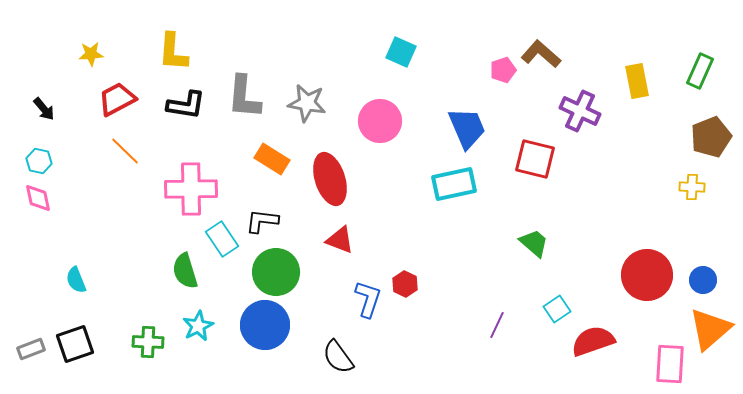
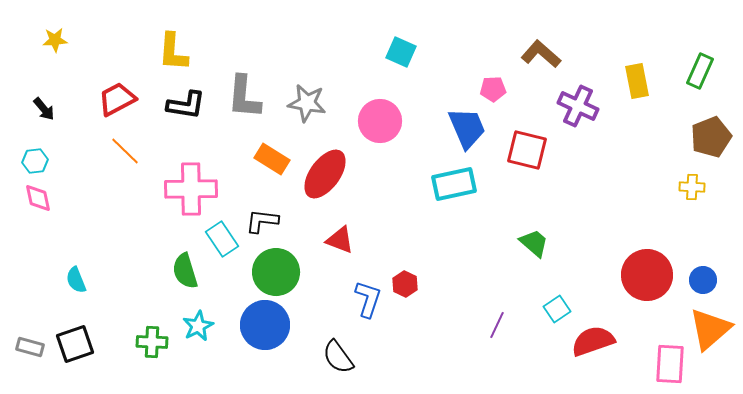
yellow star at (91, 54): moved 36 px left, 14 px up
pink pentagon at (503, 70): moved 10 px left, 19 px down; rotated 15 degrees clockwise
purple cross at (580, 111): moved 2 px left, 5 px up
red square at (535, 159): moved 8 px left, 9 px up
cyan hexagon at (39, 161): moved 4 px left; rotated 20 degrees counterclockwise
red ellipse at (330, 179): moved 5 px left, 5 px up; rotated 54 degrees clockwise
green cross at (148, 342): moved 4 px right
gray rectangle at (31, 349): moved 1 px left, 2 px up; rotated 36 degrees clockwise
